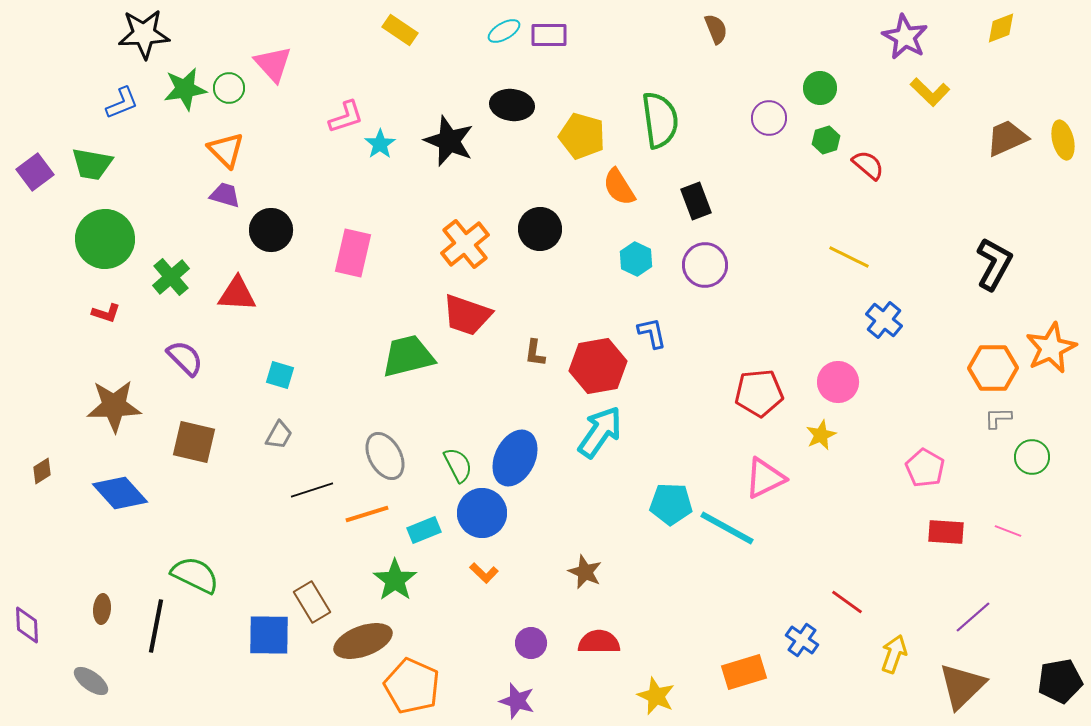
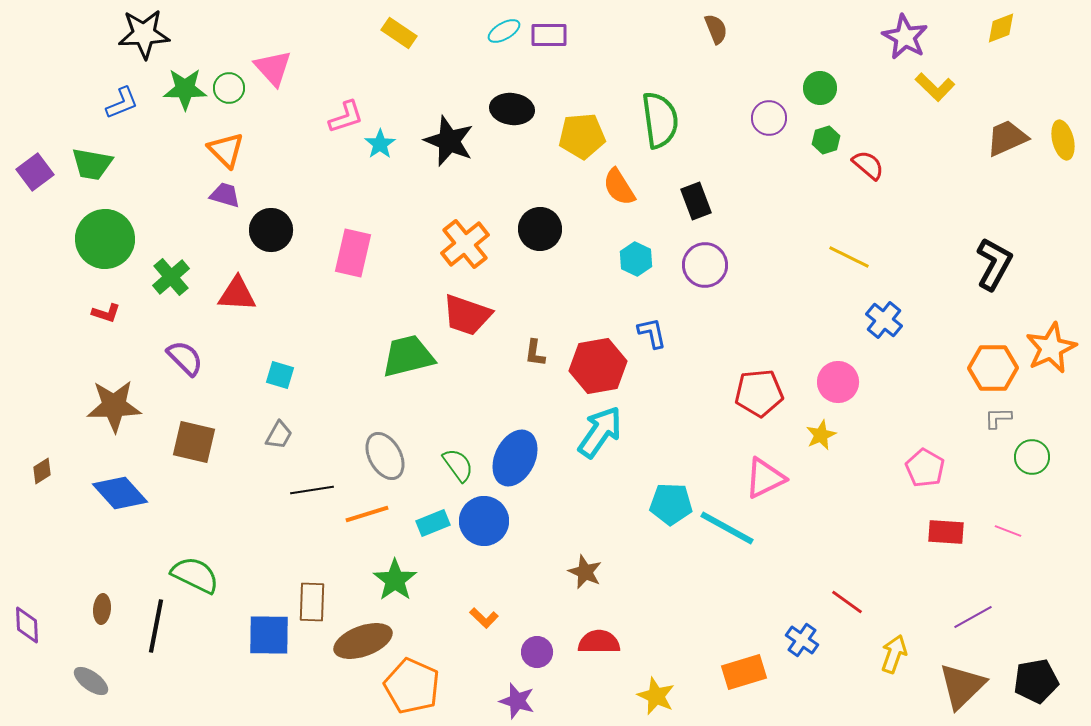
yellow rectangle at (400, 30): moved 1 px left, 3 px down
pink triangle at (273, 64): moved 4 px down
green star at (185, 89): rotated 9 degrees clockwise
yellow L-shape at (930, 92): moved 5 px right, 5 px up
black ellipse at (512, 105): moved 4 px down
yellow pentagon at (582, 136): rotated 21 degrees counterclockwise
green semicircle at (458, 465): rotated 9 degrees counterclockwise
black line at (312, 490): rotated 9 degrees clockwise
blue circle at (482, 513): moved 2 px right, 8 px down
cyan rectangle at (424, 530): moved 9 px right, 7 px up
orange L-shape at (484, 573): moved 45 px down
brown rectangle at (312, 602): rotated 33 degrees clockwise
purple line at (973, 617): rotated 12 degrees clockwise
purple circle at (531, 643): moved 6 px right, 9 px down
black pentagon at (1060, 681): moved 24 px left
